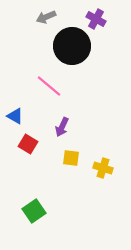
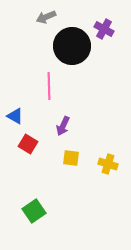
purple cross: moved 8 px right, 10 px down
pink line: rotated 48 degrees clockwise
purple arrow: moved 1 px right, 1 px up
yellow cross: moved 5 px right, 4 px up
